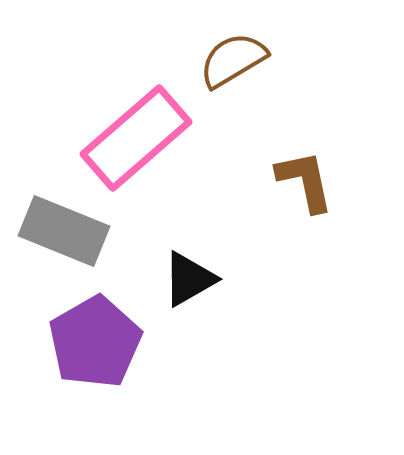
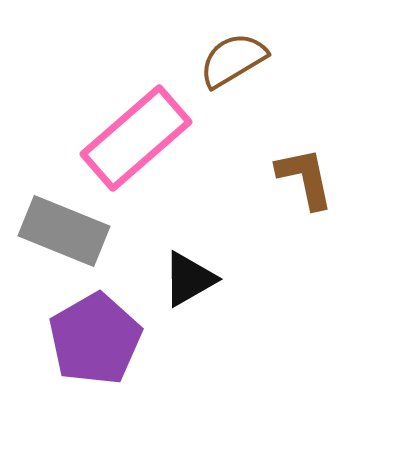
brown L-shape: moved 3 px up
purple pentagon: moved 3 px up
